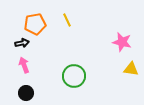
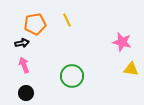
green circle: moved 2 px left
